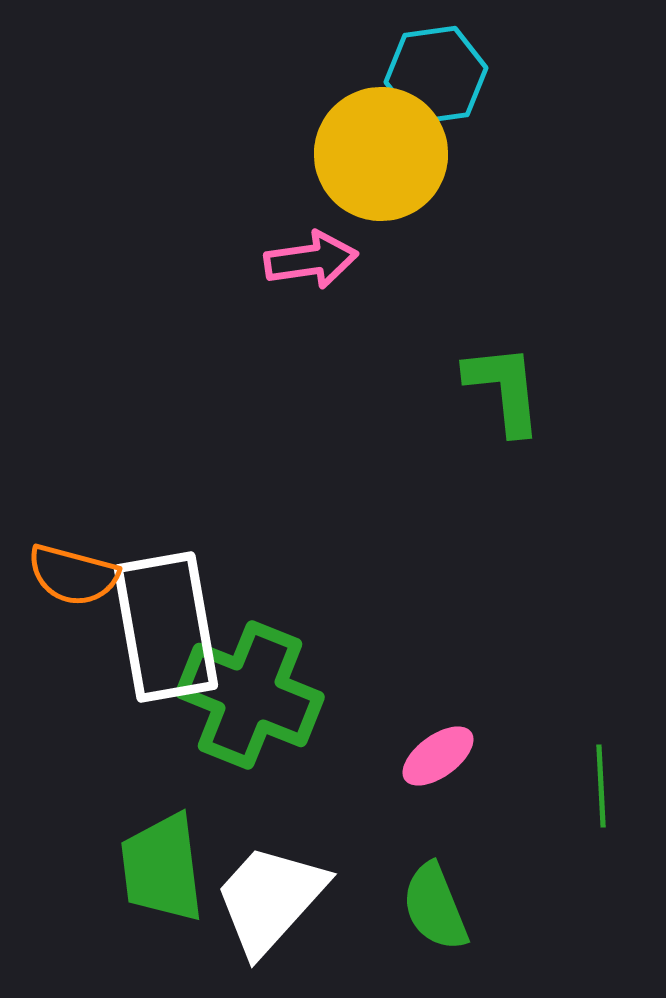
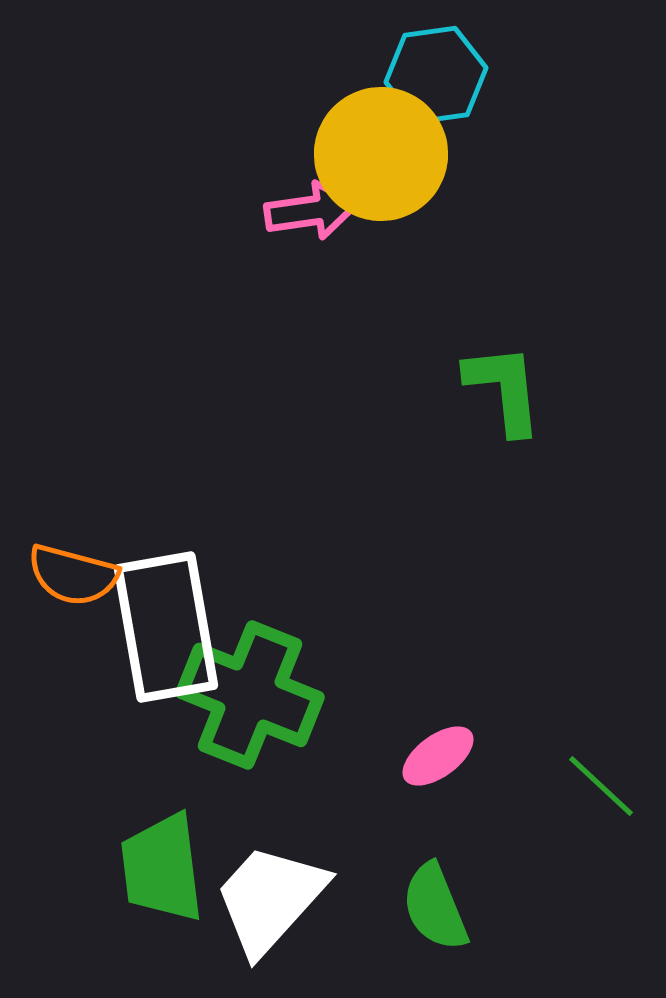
pink arrow: moved 49 px up
green line: rotated 44 degrees counterclockwise
